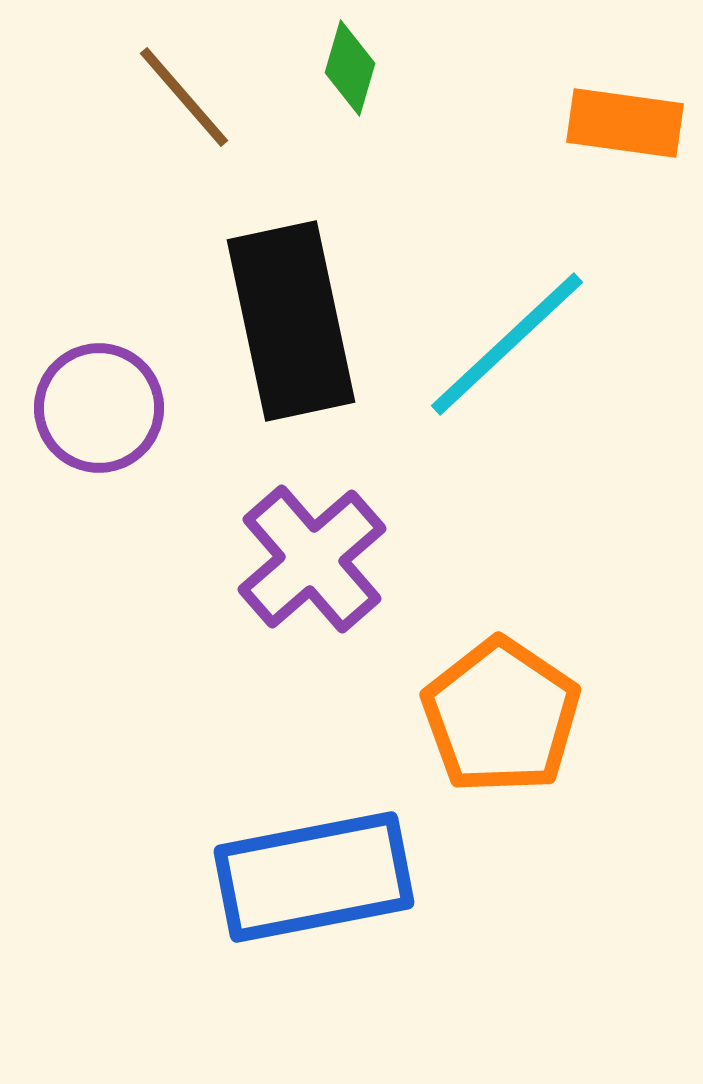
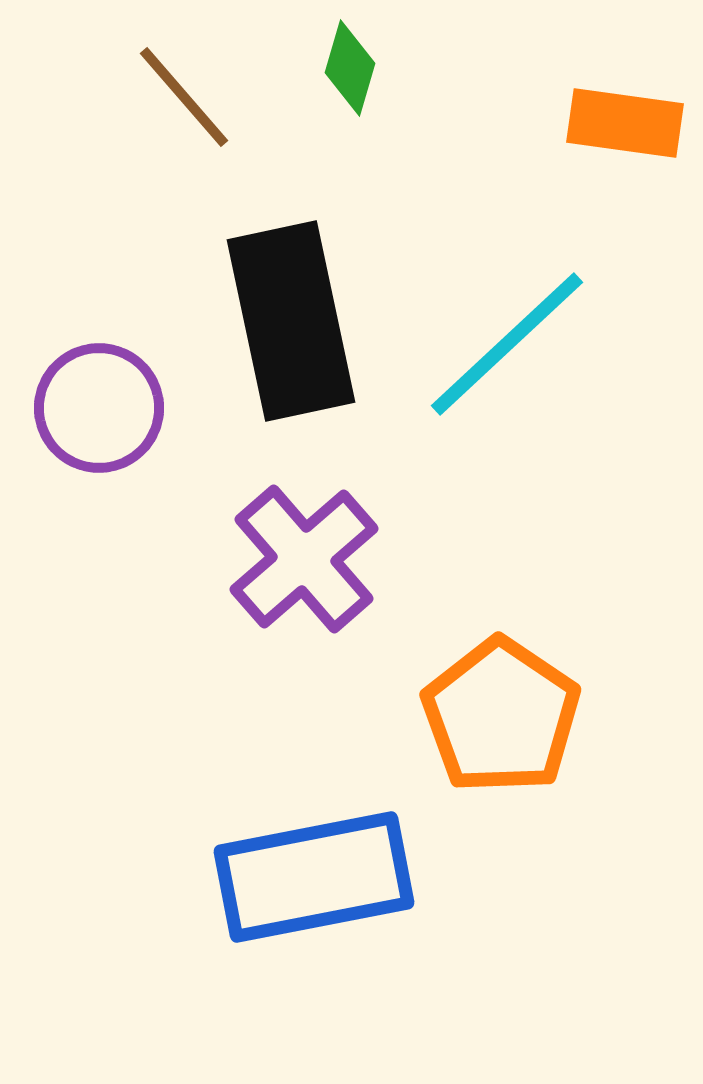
purple cross: moved 8 px left
